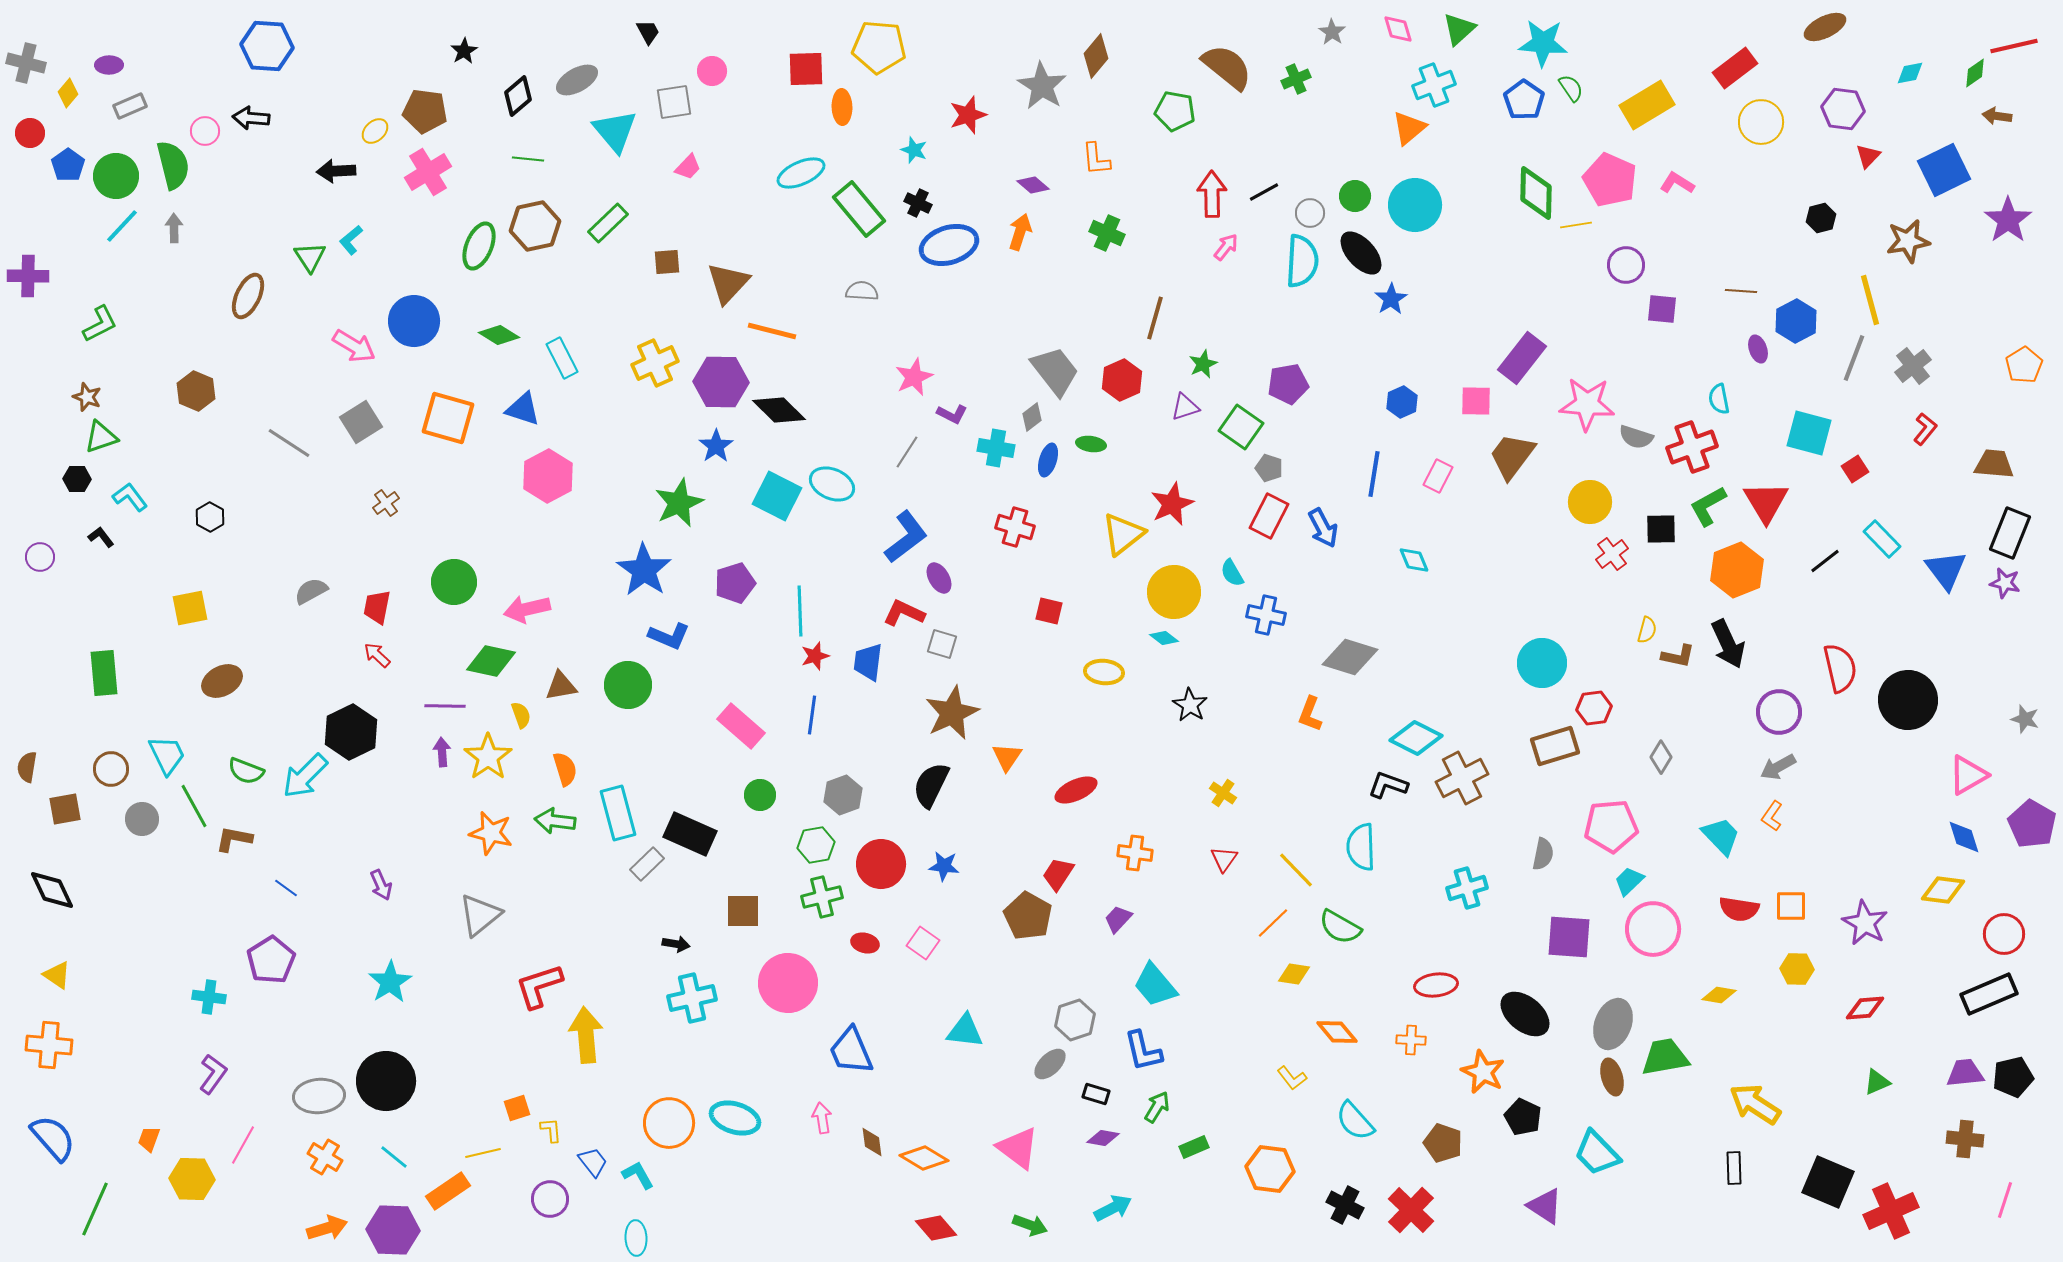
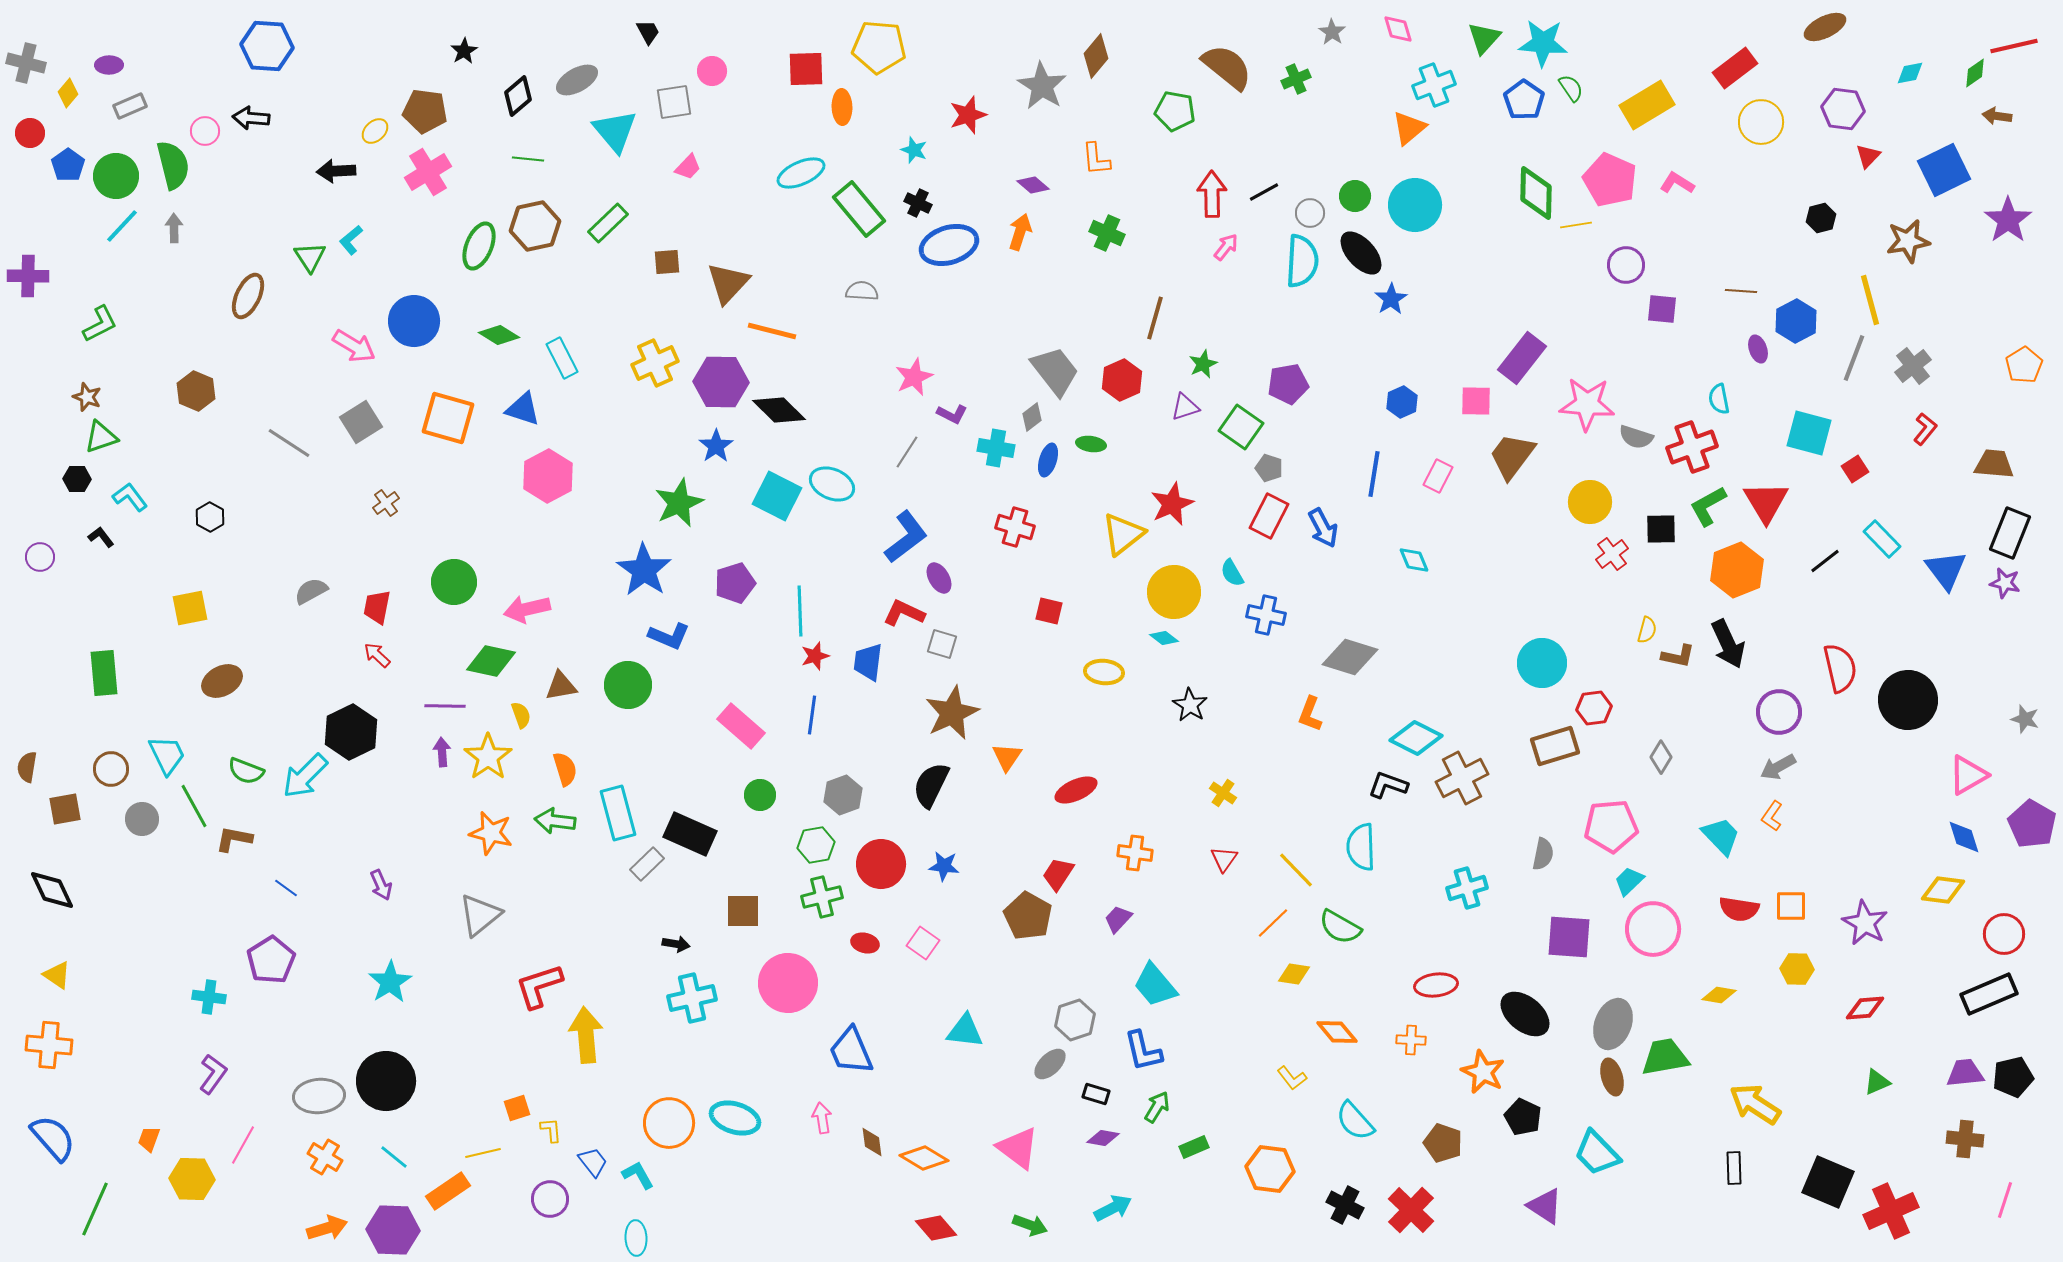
green triangle at (1459, 29): moved 25 px right, 9 px down; rotated 6 degrees counterclockwise
